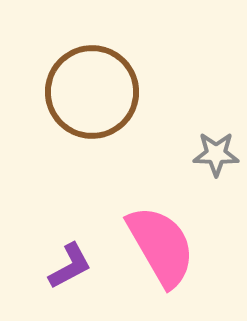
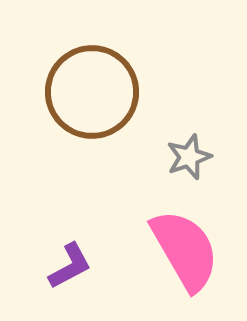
gray star: moved 27 px left, 3 px down; rotated 21 degrees counterclockwise
pink semicircle: moved 24 px right, 4 px down
